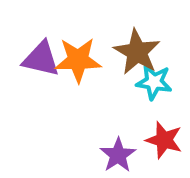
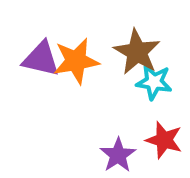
orange star: moved 2 px left, 1 px down; rotated 9 degrees counterclockwise
